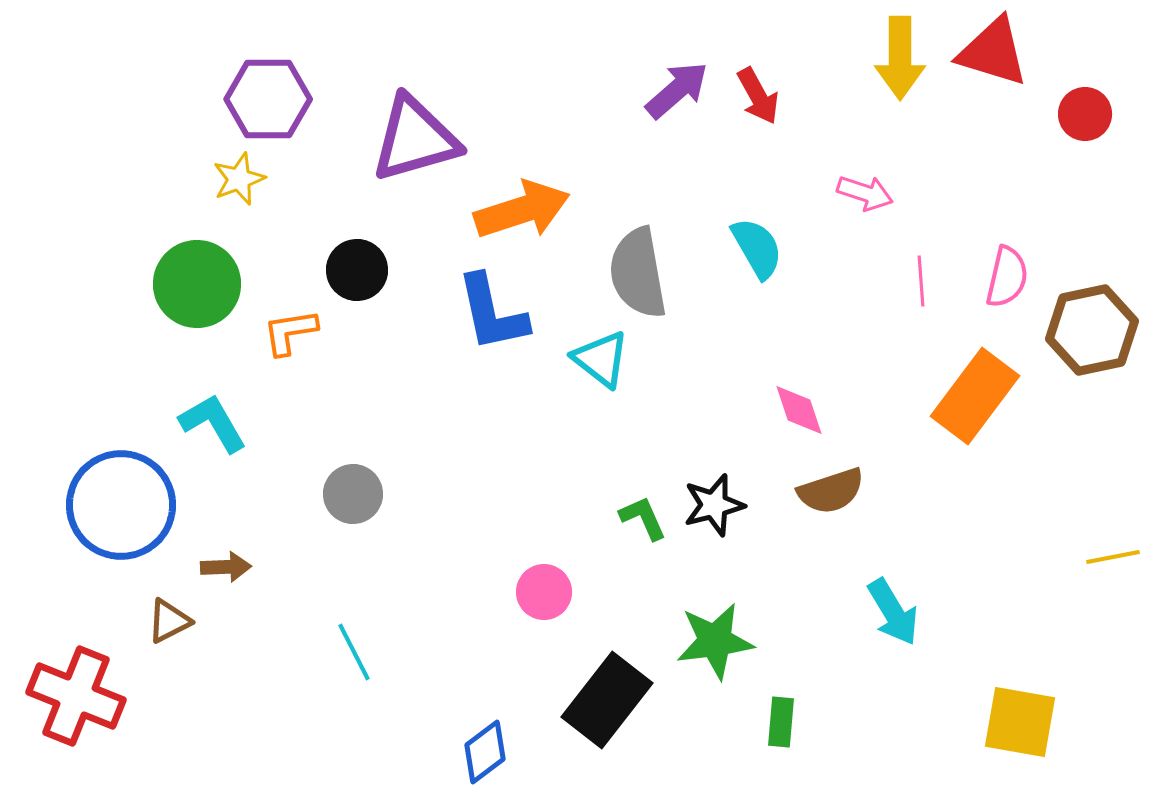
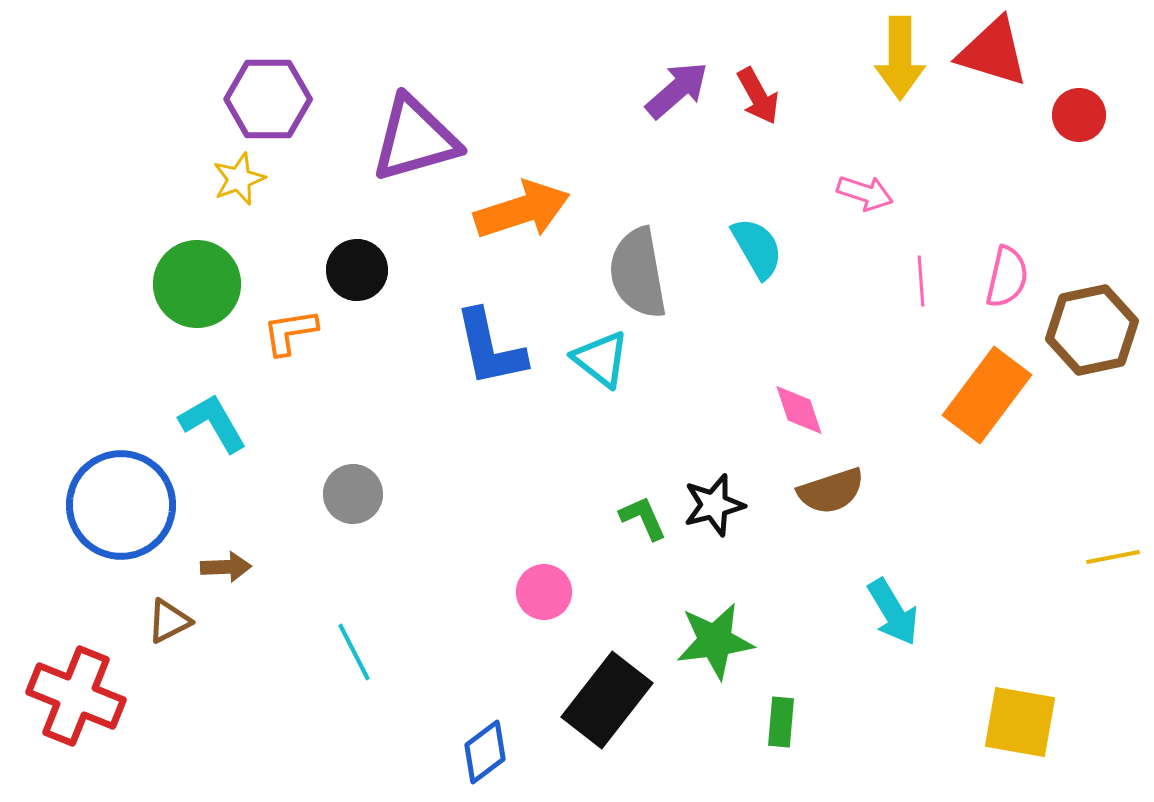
red circle: moved 6 px left, 1 px down
blue L-shape: moved 2 px left, 35 px down
orange rectangle: moved 12 px right, 1 px up
